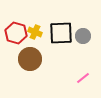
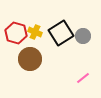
black square: rotated 30 degrees counterclockwise
